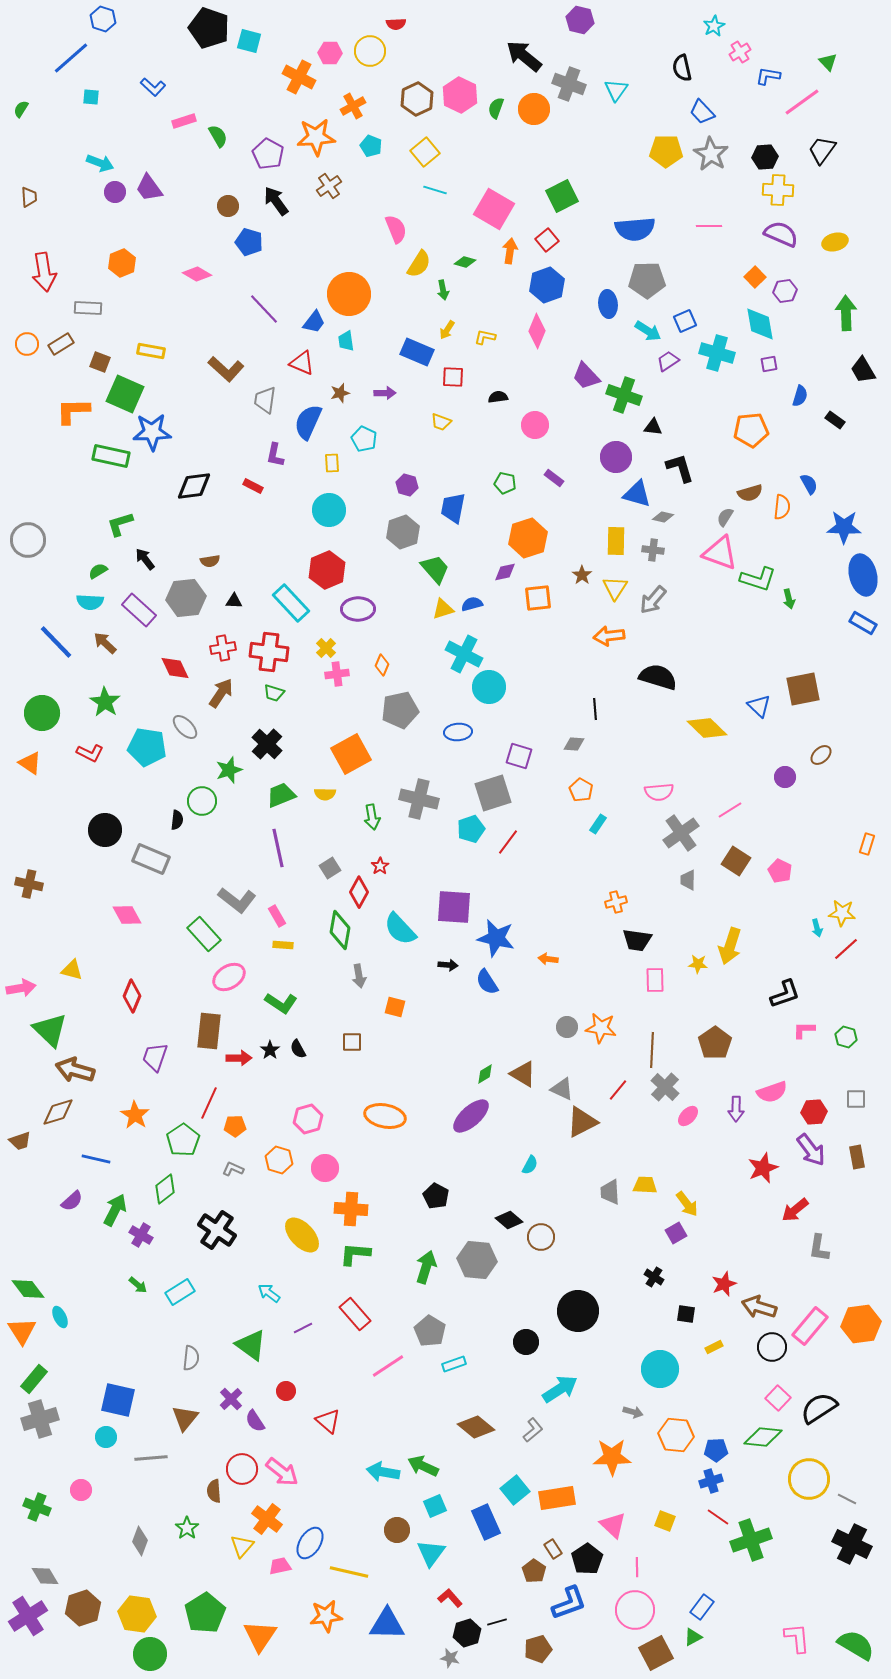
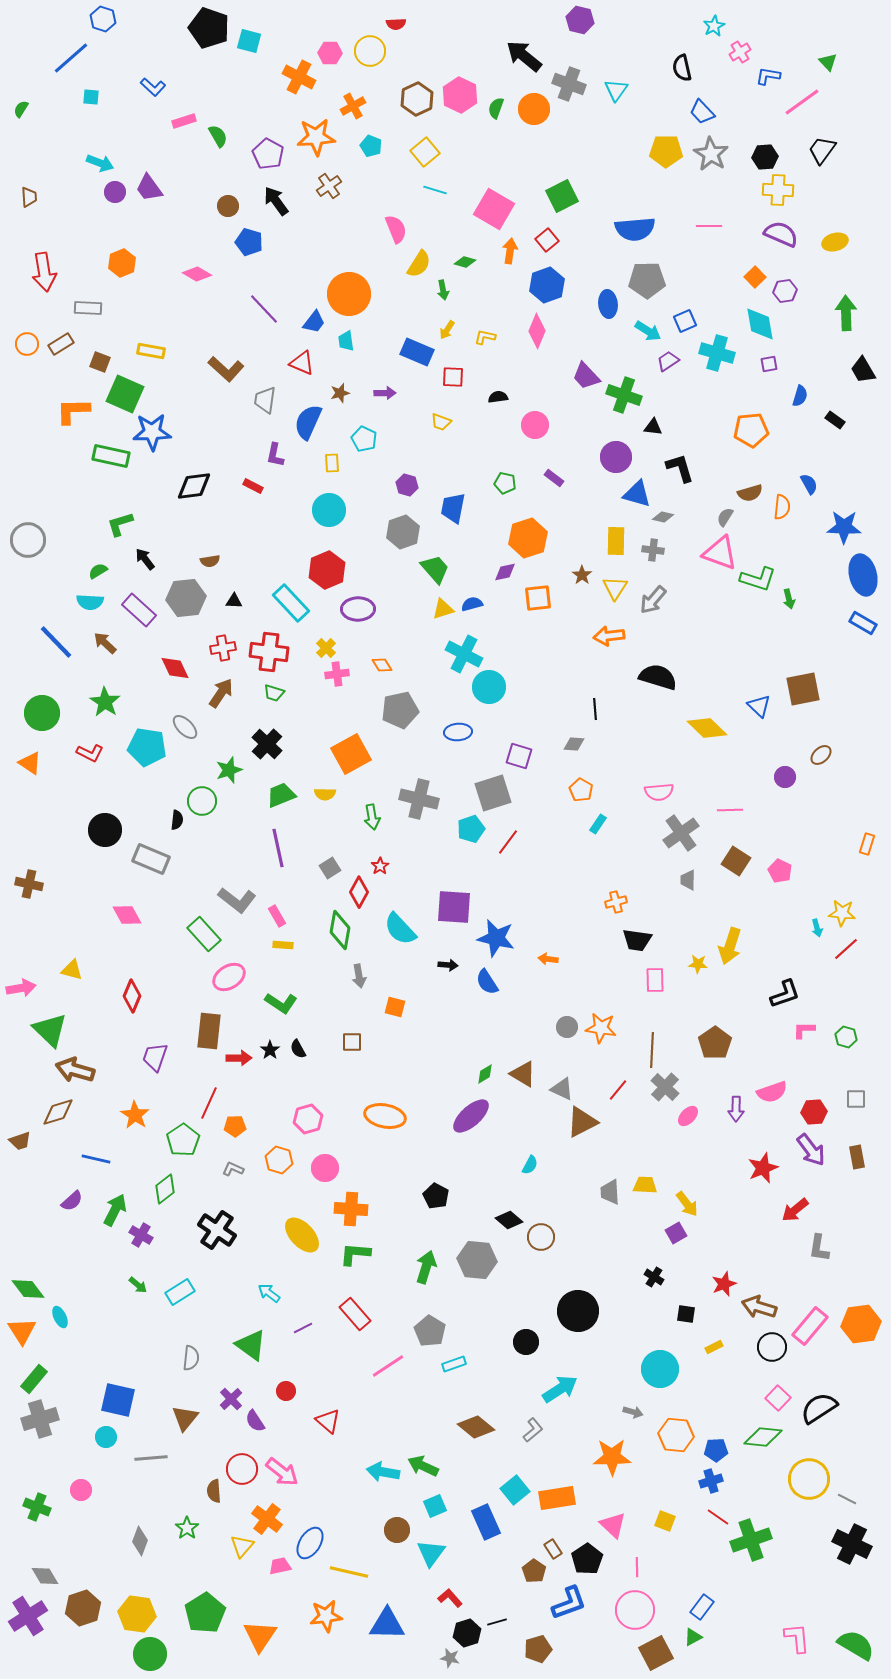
orange diamond at (382, 665): rotated 55 degrees counterclockwise
pink line at (730, 810): rotated 30 degrees clockwise
